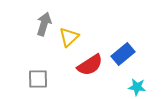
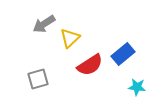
gray arrow: rotated 140 degrees counterclockwise
yellow triangle: moved 1 px right, 1 px down
gray square: rotated 15 degrees counterclockwise
